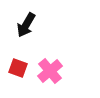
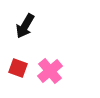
black arrow: moved 1 px left, 1 px down
